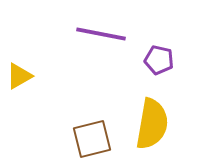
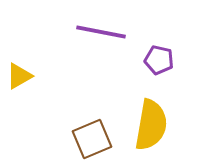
purple line: moved 2 px up
yellow semicircle: moved 1 px left, 1 px down
brown square: rotated 9 degrees counterclockwise
